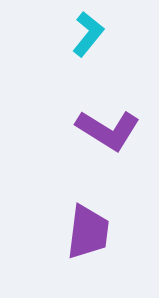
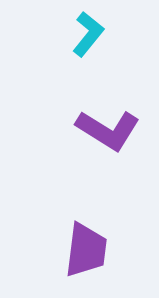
purple trapezoid: moved 2 px left, 18 px down
